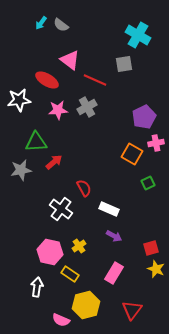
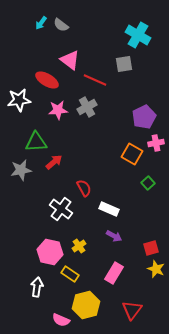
green square: rotated 16 degrees counterclockwise
